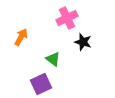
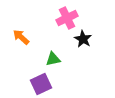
orange arrow: rotated 78 degrees counterclockwise
black star: moved 3 px up; rotated 12 degrees clockwise
green triangle: rotated 49 degrees counterclockwise
